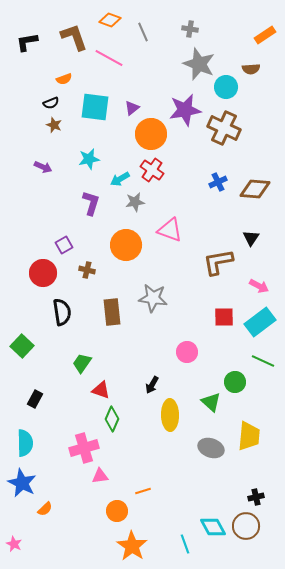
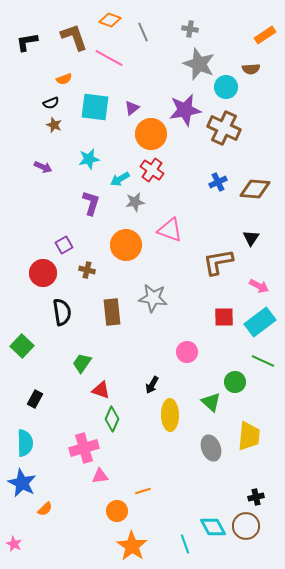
gray ellipse at (211, 448): rotated 50 degrees clockwise
